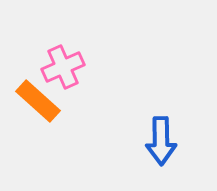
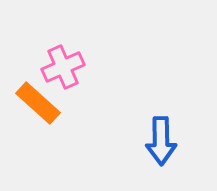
orange rectangle: moved 2 px down
